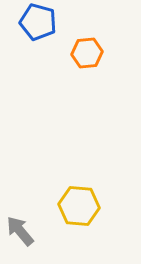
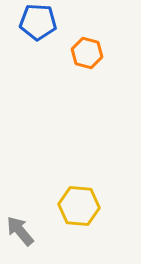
blue pentagon: rotated 12 degrees counterclockwise
orange hexagon: rotated 20 degrees clockwise
